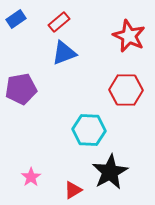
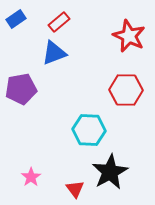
blue triangle: moved 10 px left
red triangle: moved 2 px right, 1 px up; rotated 36 degrees counterclockwise
